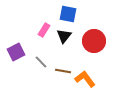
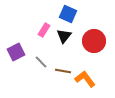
blue square: rotated 12 degrees clockwise
